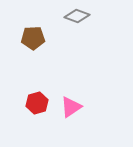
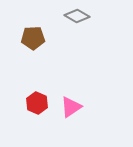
gray diamond: rotated 10 degrees clockwise
red hexagon: rotated 20 degrees counterclockwise
